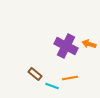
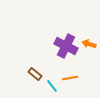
cyan line: rotated 32 degrees clockwise
